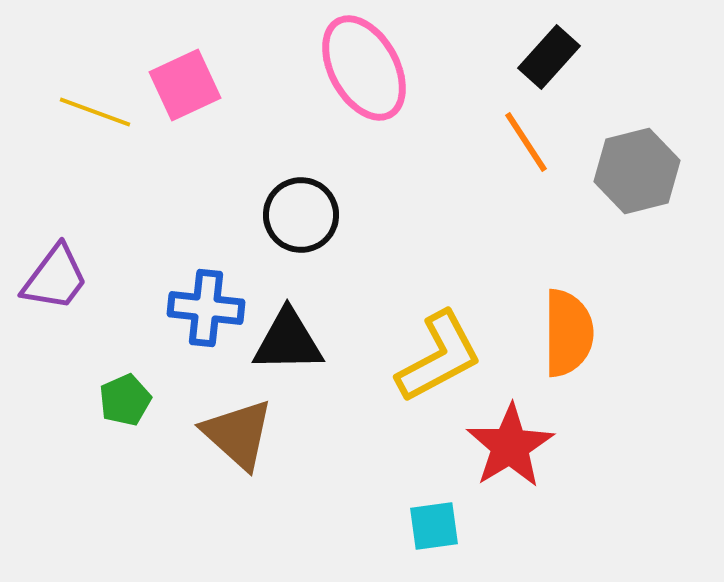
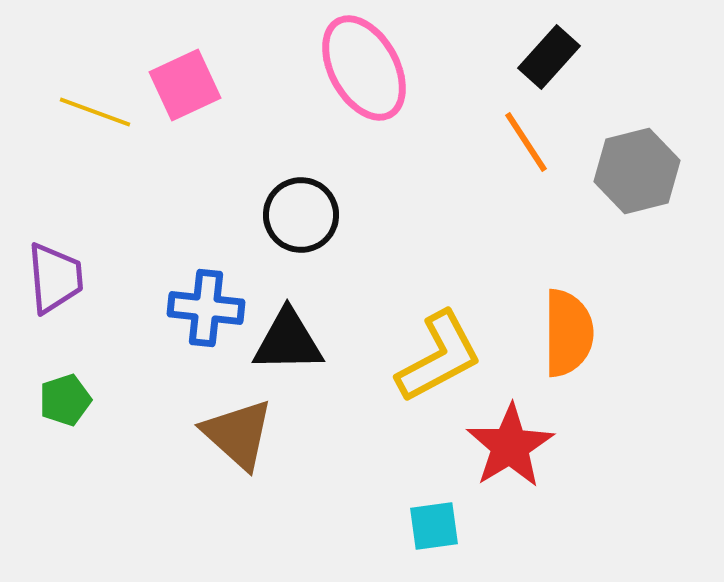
purple trapezoid: rotated 42 degrees counterclockwise
green pentagon: moved 60 px left; rotated 6 degrees clockwise
